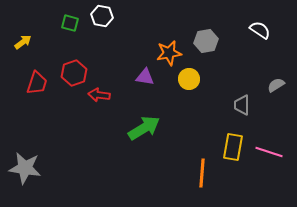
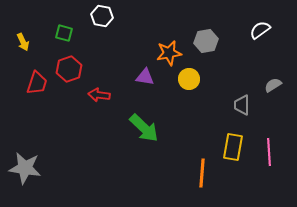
green square: moved 6 px left, 10 px down
white semicircle: rotated 70 degrees counterclockwise
yellow arrow: rotated 102 degrees clockwise
red hexagon: moved 5 px left, 4 px up
gray semicircle: moved 3 px left
green arrow: rotated 76 degrees clockwise
pink line: rotated 68 degrees clockwise
